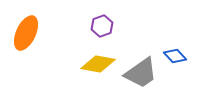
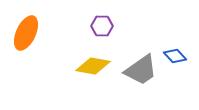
purple hexagon: rotated 20 degrees clockwise
yellow diamond: moved 5 px left, 2 px down
gray trapezoid: moved 3 px up
